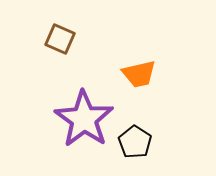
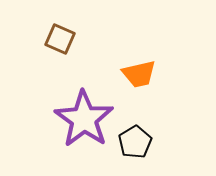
black pentagon: rotated 8 degrees clockwise
